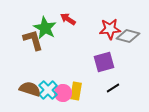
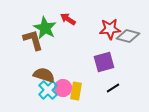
brown semicircle: moved 14 px right, 14 px up
pink circle: moved 5 px up
